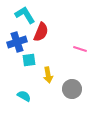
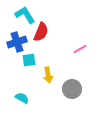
pink line: rotated 48 degrees counterclockwise
cyan semicircle: moved 2 px left, 2 px down
